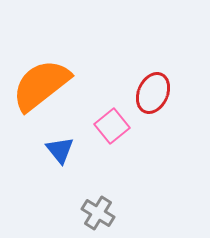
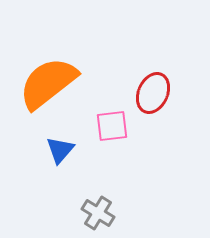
orange semicircle: moved 7 px right, 2 px up
pink square: rotated 32 degrees clockwise
blue triangle: rotated 20 degrees clockwise
